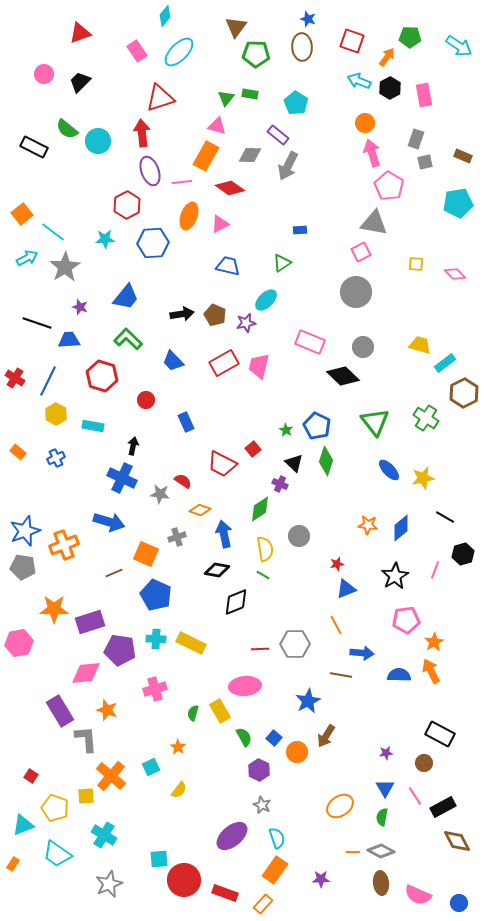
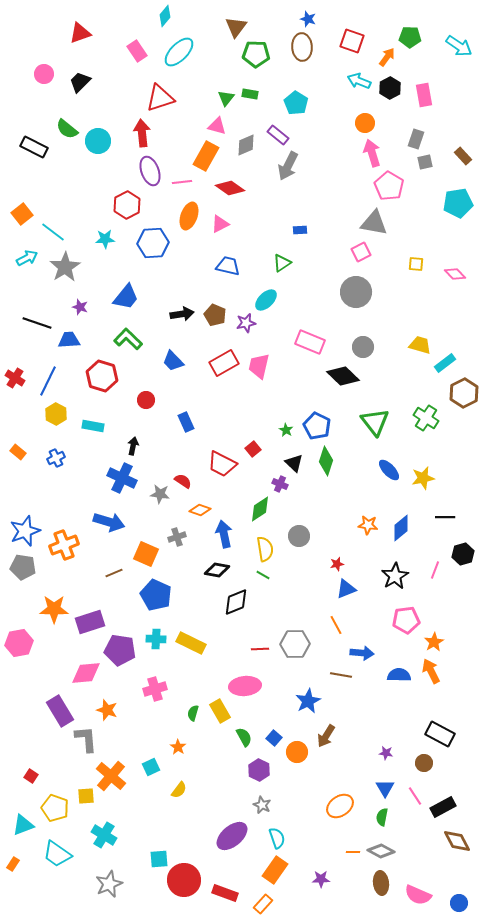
gray diamond at (250, 155): moved 4 px left, 10 px up; rotated 25 degrees counterclockwise
brown rectangle at (463, 156): rotated 24 degrees clockwise
black line at (445, 517): rotated 30 degrees counterclockwise
purple star at (386, 753): rotated 16 degrees clockwise
